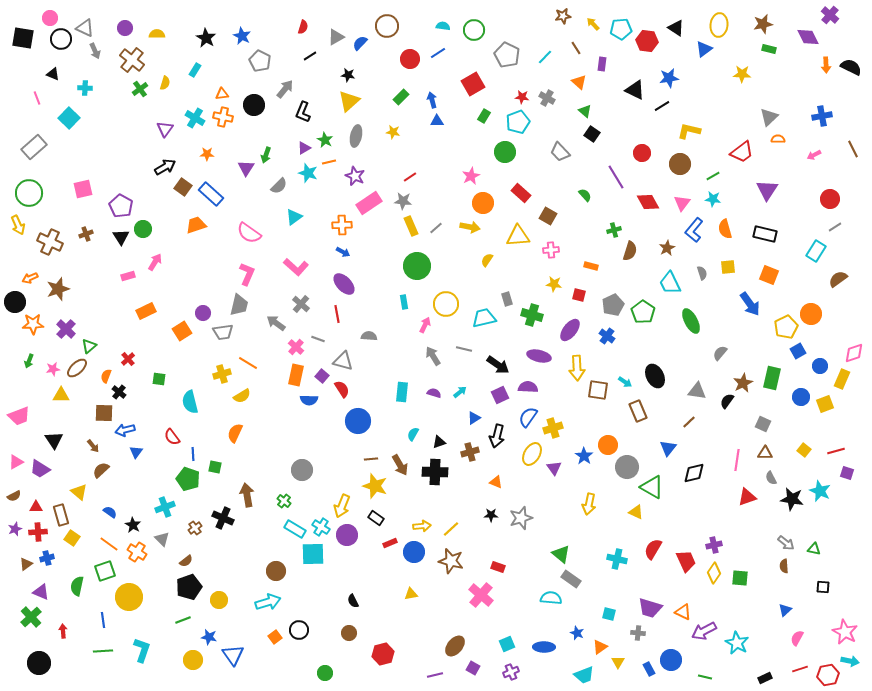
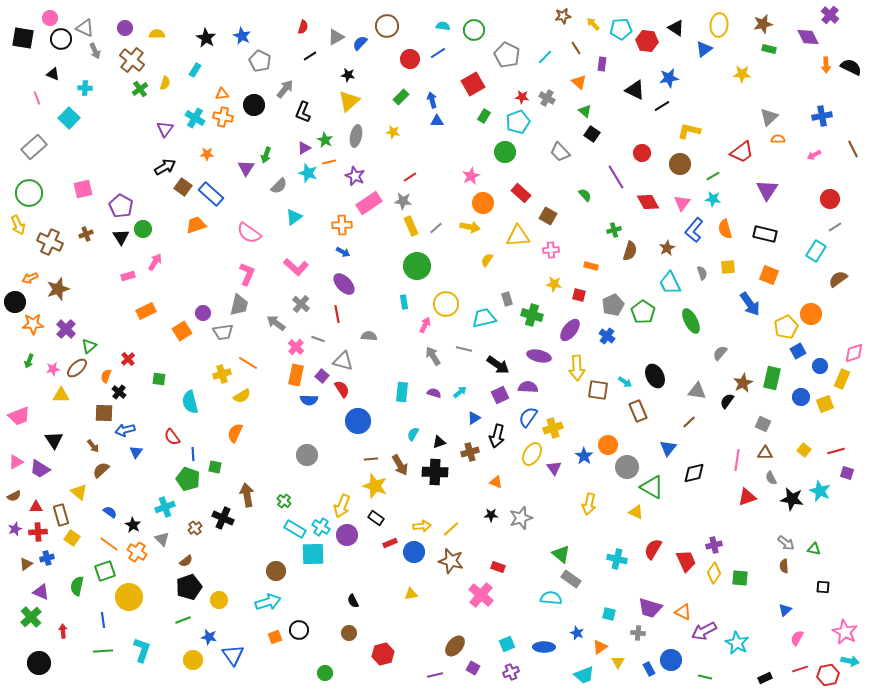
gray circle at (302, 470): moved 5 px right, 15 px up
orange square at (275, 637): rotated 16 degrees clockwise
